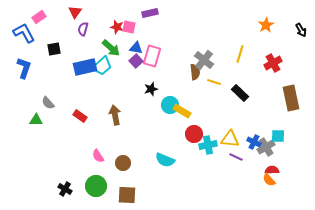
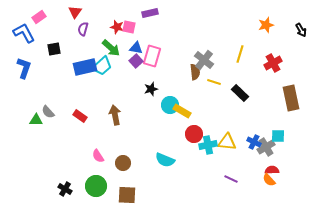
orange star at (266, 25): rotated 14 degrees clockwise
gray semicircle at (48, 103): moved 9 px down
yellow triangle at (230, 139): moved 3 px left, 3 px down
purple line at (236, 157): moved 5 px left, 22 px down
